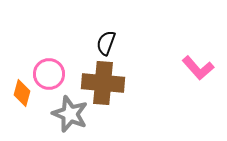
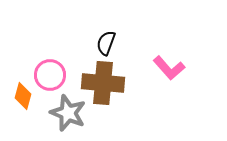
pink L-shape: moved 29 px left
pink circle: moved 1 px right, 1 px down
orange diamond: moved 1 px right, 3 px down
gray star: moved 2 px left, 1 px up
